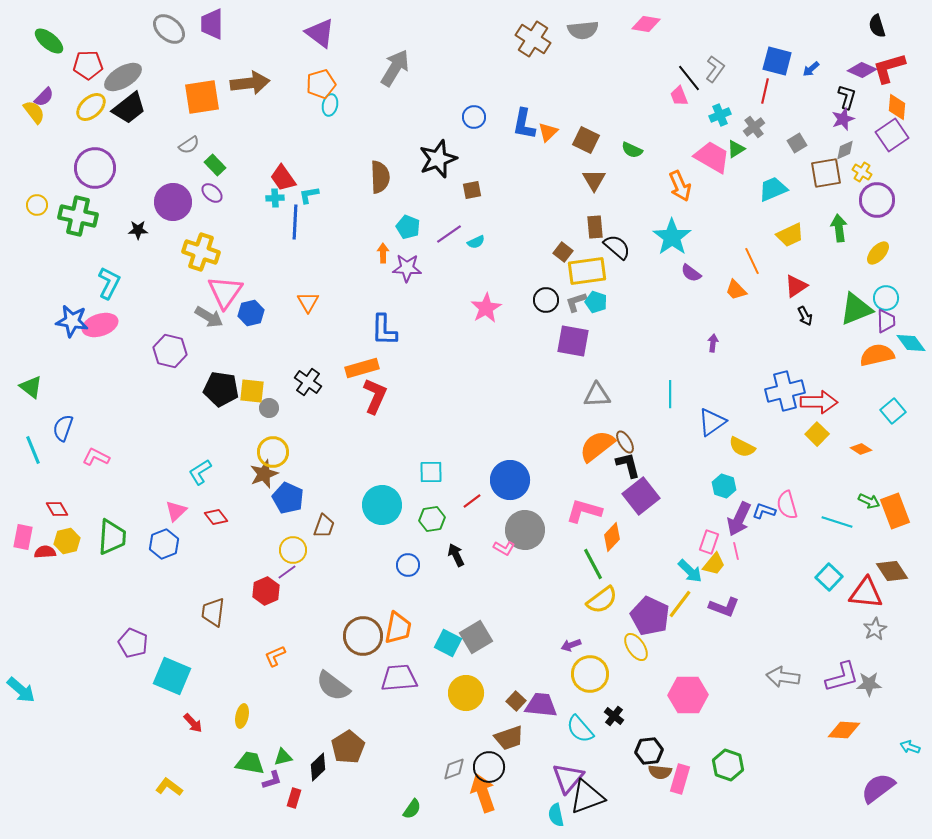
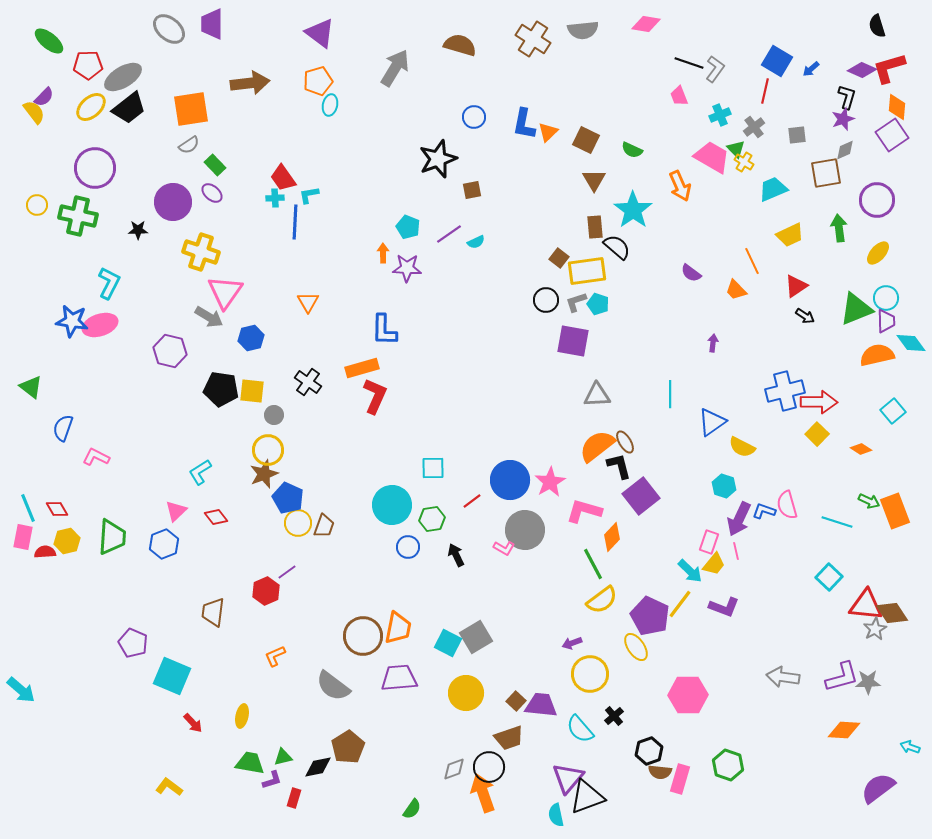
blue square at (777, 61): rotated 16 degrees clockwise
black line at (689, 78): moved 15 px up; rotated 32 degrees counterclockwise
orange pentagon at (321, 84): moved 3 px left, 3 px up
orange square at (202, 97): moved 11 px left, 12 px down
gray square at (797, 143): moved 8 px up; rotated 24 degrees clockwise
green triangle at (736, 149): rotated 42 degrees counterclockwise
yellow cross at (862, 172): moved 118 px left, 10 px up
brown semicircle at (380, 177): moved 80 px right, 132 px up; rotated 72 degrees counterclockwise
cyan star at (672, 237): moved 39 px left, 27 px up
brown square at (563, 252): moved 4 px left, 6 px down
cyan pentagon at (596, 302): moved 2 px right, 2 px down
pink star at (486, 308): moved 64 px right, 174 px down
blue hexagon at (251, 313): moved 25 px down
black arrow at (805, 316): rotated 30 degrees counterclockwise
gray circle at (269, 408): moved 5 px right, 7 px down
cyan line at (33, 450): moved 5 px left, 58 px down
yellow circle at (273, 452): moved 5 px left, 2 px up
black L-shape at (628, 465): moved 9 px left, 1 px down
cyan square at (431, 472): moved 2 px right, 4 px up
cyan circle at (382, 505): moved 10 px right
yellow circle at (293, 550): moved 5 px right, 27 px up
blue circle at (408, 565): moved 18 px up
brown diamond at (892, 571): moved 42 px down
red triangle at (866, 593): moved 12 px down
purple arrow at (571, 645): moved 1 px right, 2 px up
gray star at (869, 684): moved 1 px left, 2 px up
black cross at (614, 716): rotated 12 degrees clockwise
black hexagon at (649, 751): rotated 12 degrees counterclockwise
black diamond at (318, 767): rotated 32 degrees clockwise
